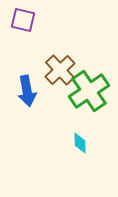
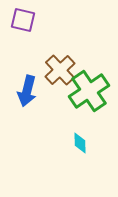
blue arrow: rotated 24 degrees clockwise
